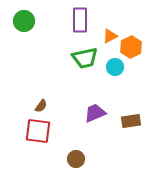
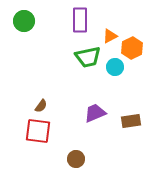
orange hexagon: moved 1 px right, 1 px down
green trapezoid: moved 3 px right, 1 px up
